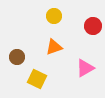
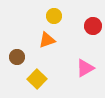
orange triangle: moved 7 px left, 7 px up
yellow square: rotated 18 degrees clockwise
